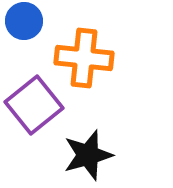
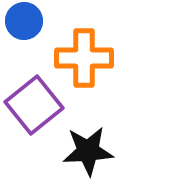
orange cross: rotated 6 degrees counterclockwise
black star: moved 4 px up; rotated 12 degrees clockwise
